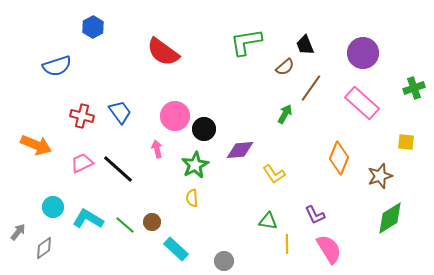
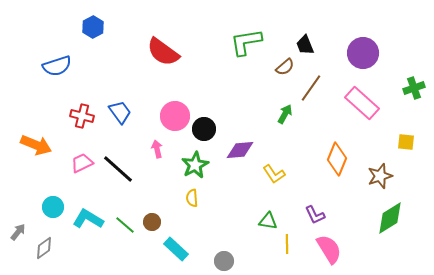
orange diamond: moved 2 px left, 1 px down
